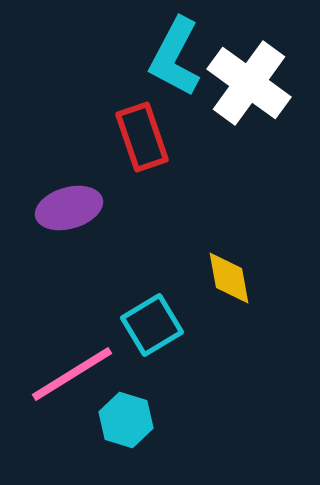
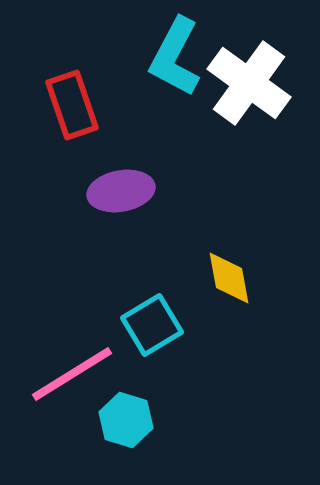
red rectangle: moved 70 px left, 32 px up
purple ellipse: moved 52 px right, 17 px up; rotated 6 degrees clockwise
